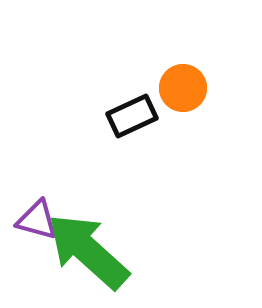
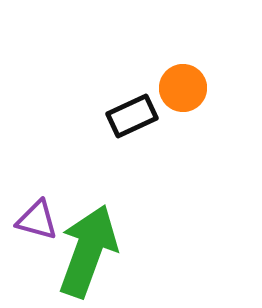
green arrow: rotated 68 degrees clockwise
